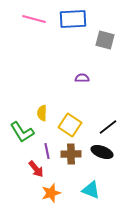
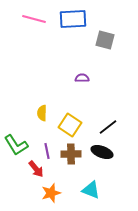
green L-shape: moved 6 px left, 13 px down
